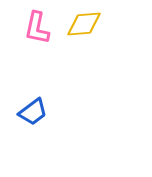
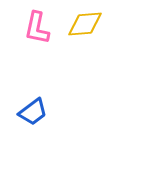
yellow diamond: moved 1 px right
